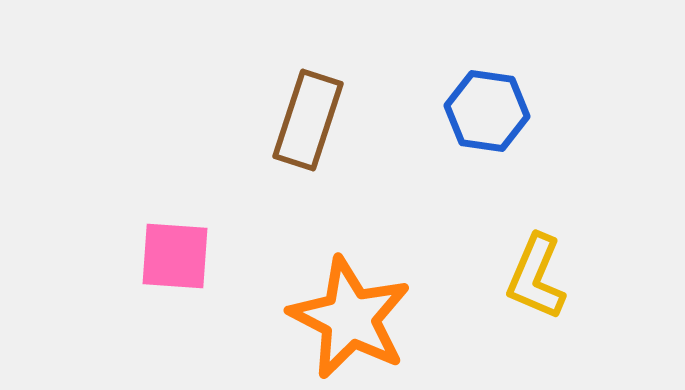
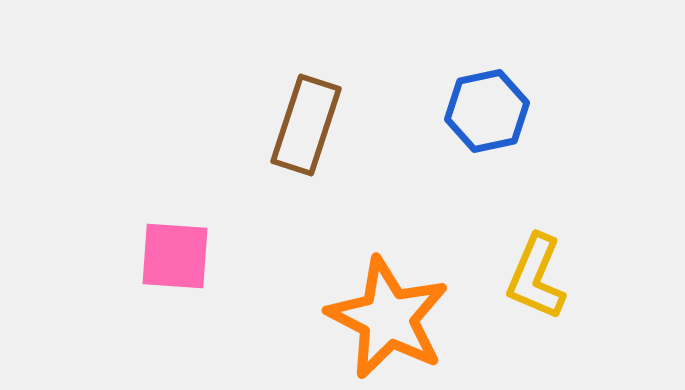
blue hexagon: rotated 20 degrees counterclockwise
brown rectangle: moved 2 px left, 5 px down
orange star: moved 38 px right
